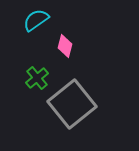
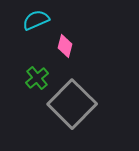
cyan semicircle: rotated 12 degrees clockwise
gray square: rotated 6 degrees counterclockwise
